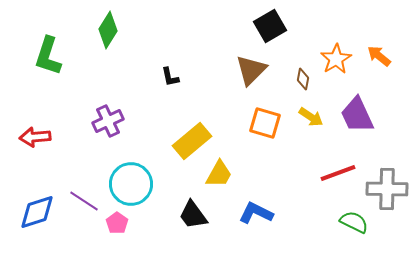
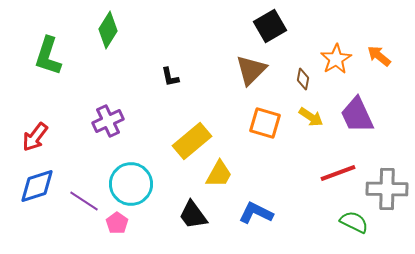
red arrow: rotated 48 degrees counterclockwise
blue diamond: moved 26 px up
